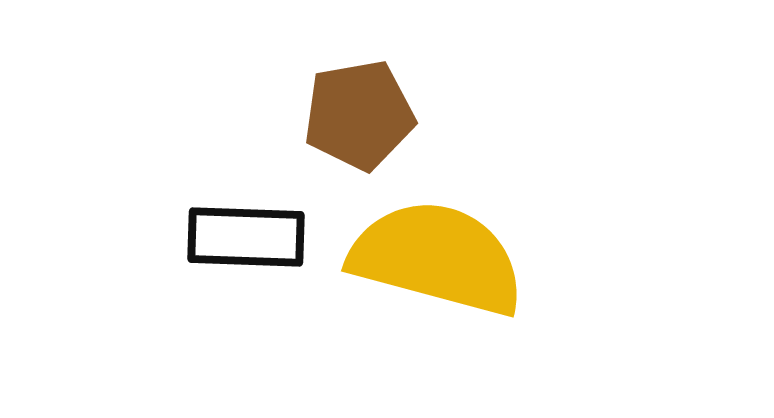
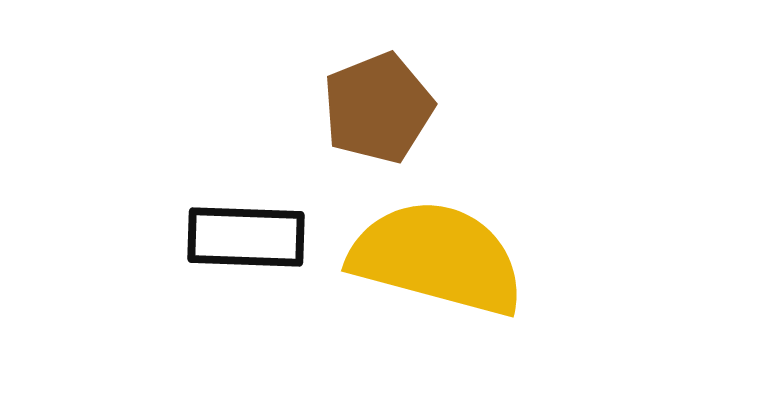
brown pentagon: moved 19 px right, 7 px up; rotated 12 degrees counterclockwise
